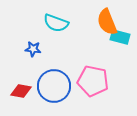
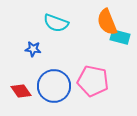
red diamond: rotated 45 degrees clockwise
